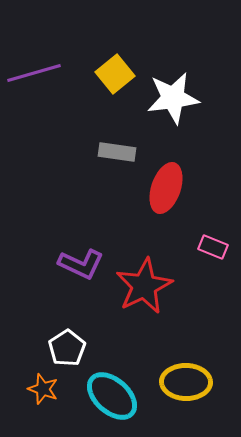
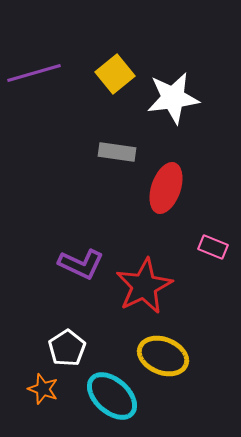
yellow ellipse: moved 23 px left, 26 px up; rotated 21 degrees clockwise
